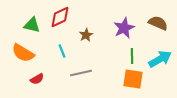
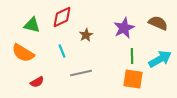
red diamond: moved 2 px right
red semicircle: moved 3 px down
